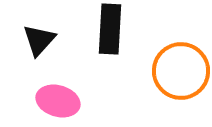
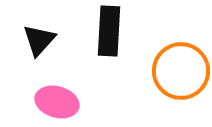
black rectangle: moved 1 px left, 2 px down
pink ellipse: moved 1 px left, 1 px down
